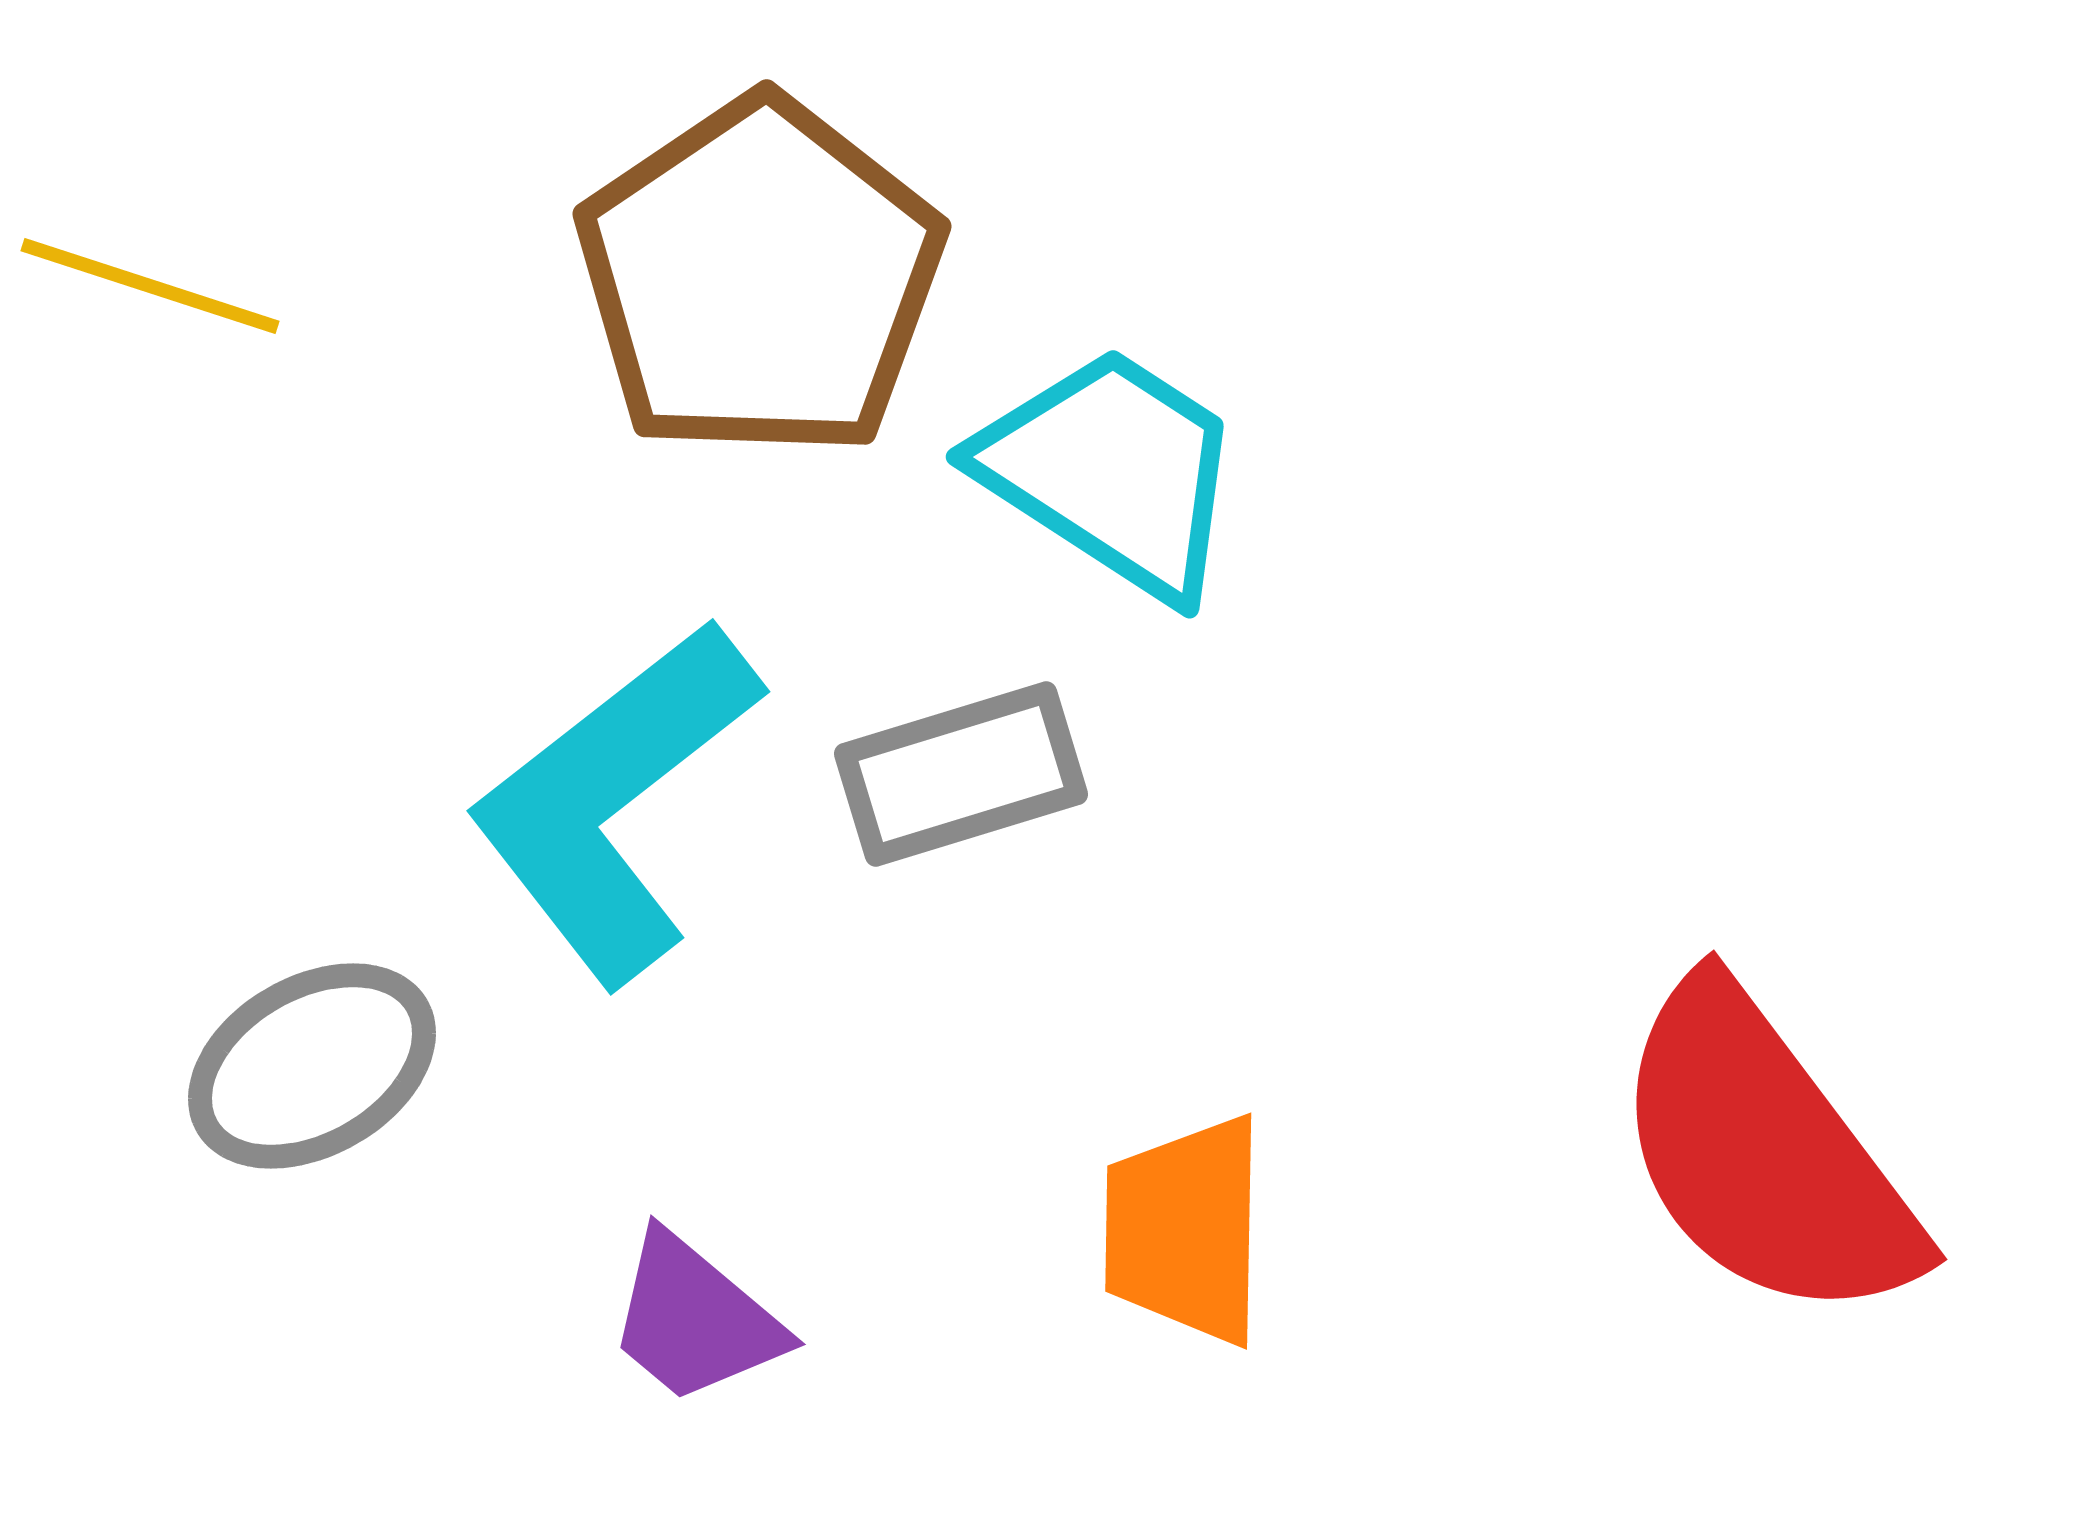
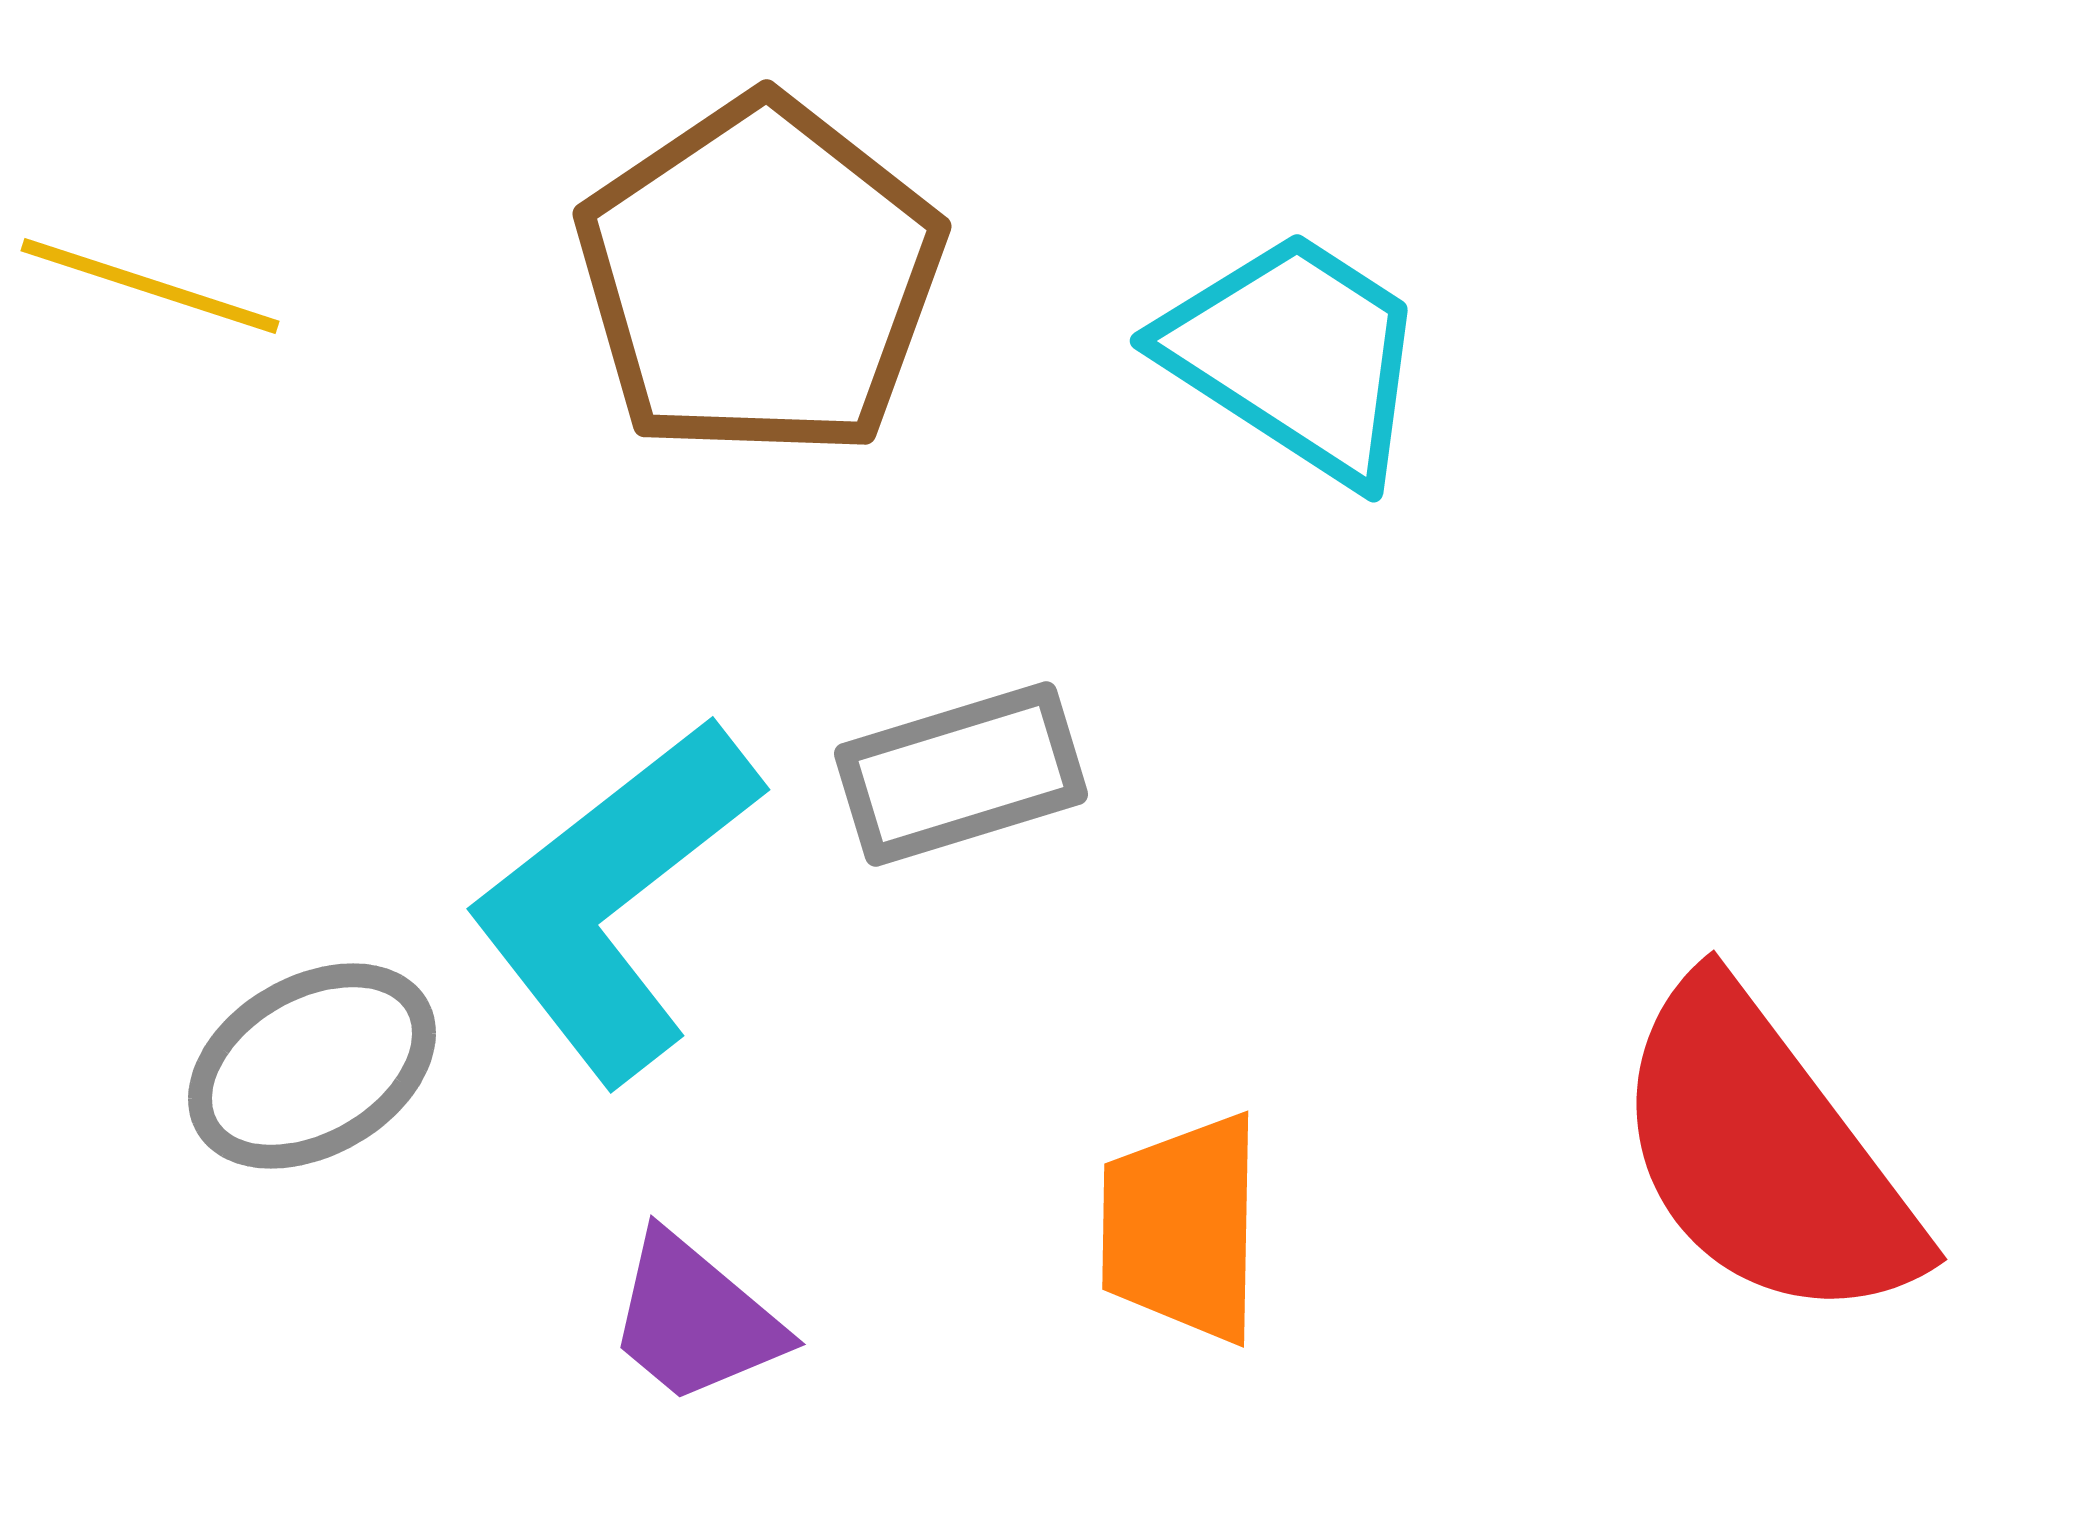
cyan trapezoid: moved 184 px right, 116 px up
cyan L-shape: moved 98 px down
orange trapezoid: moved 3 px left, 2 px up
